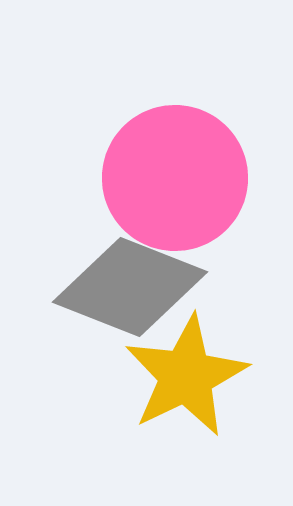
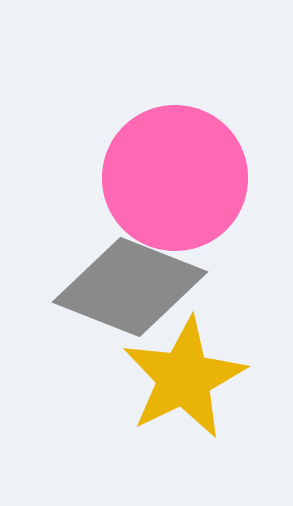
yellow star: moved 2 px left, 2 px down
